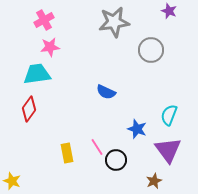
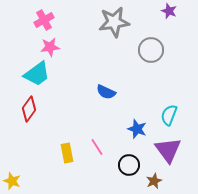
cyan trapezoid: rotated 152 degrees clockwise
black circle: moved 13 px right, 5 px down
